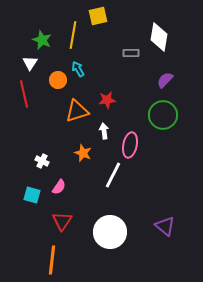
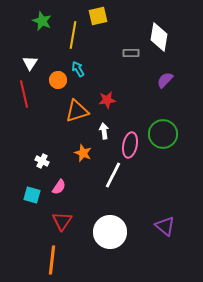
green star: moved 19 px up
green circle: moved 19 px down
